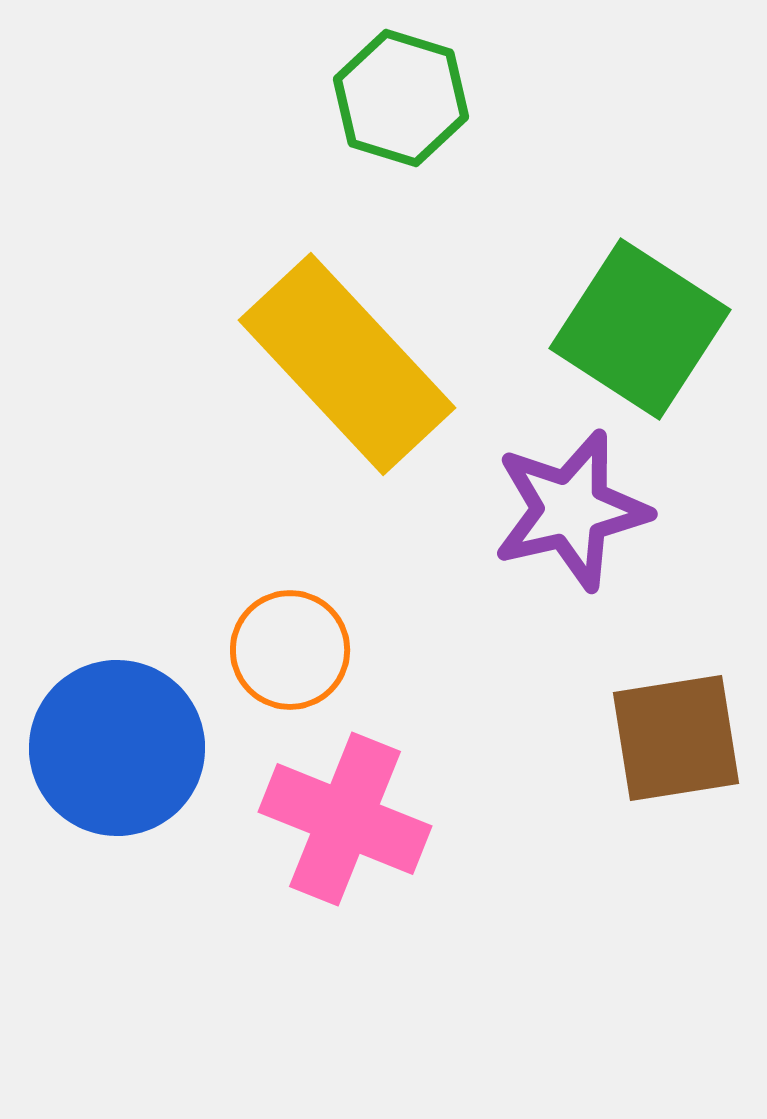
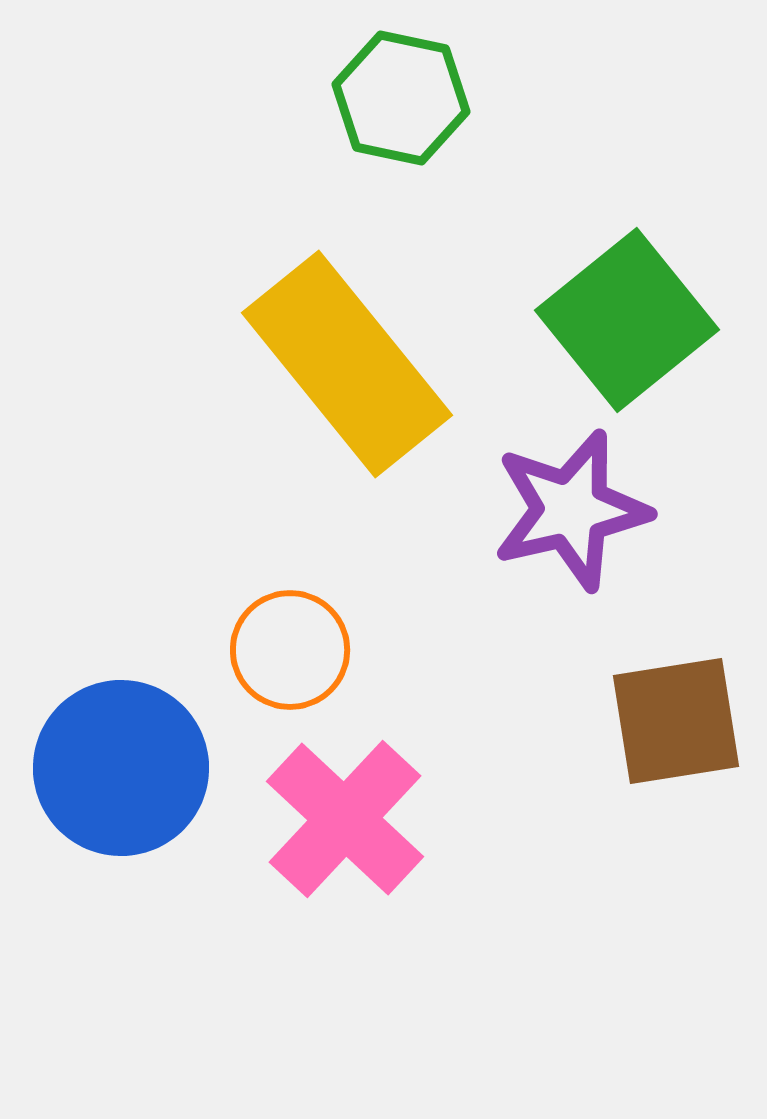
green hexagon: rotated 5 degrees counterclockwise
green square: moved 13 px left, 9 px up; rotated 18 degrees clockwise
yellow rectangle: rotated 4 degrees clockwise
brown square: moved 17 px up
blue circle: moved 4 px right, 20 px down
pink cross: rotated 21 degrees clockwise
